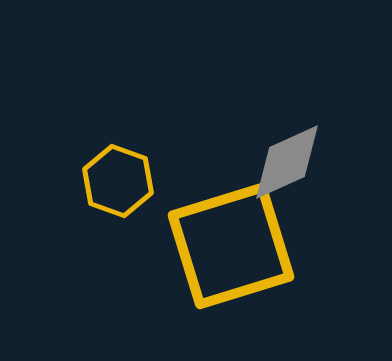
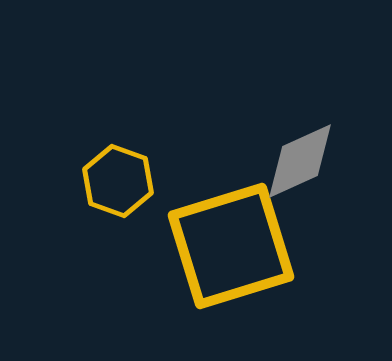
gray diamond: moved 13 px right, 1 px up
